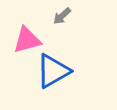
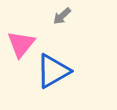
pink triangle: moved 6 px left, 4 px down; rotated 36 degrees counterclockwise
